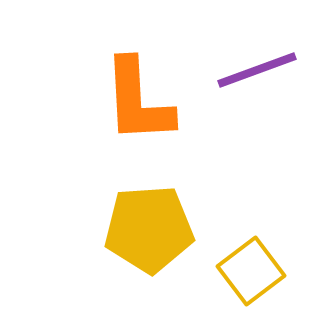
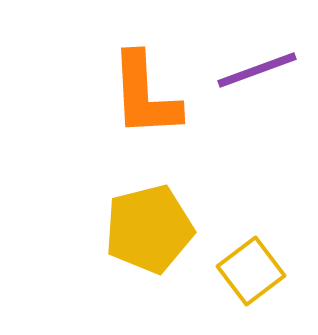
orange L-shape: moved 7 px right, 6 px up
yellow pentagon: rotated 10 degrees counterclockwise
